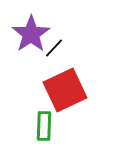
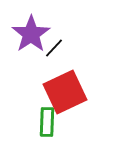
red square: moved 2 px down
green rectangle: moved 3 px right, 4 px up
